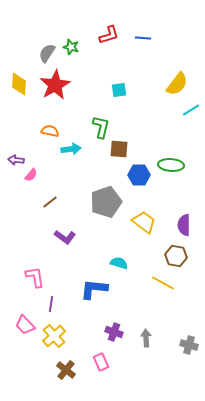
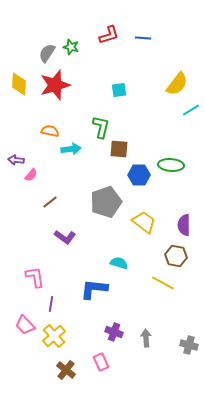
red star: rotated 12 degrees clockwise
